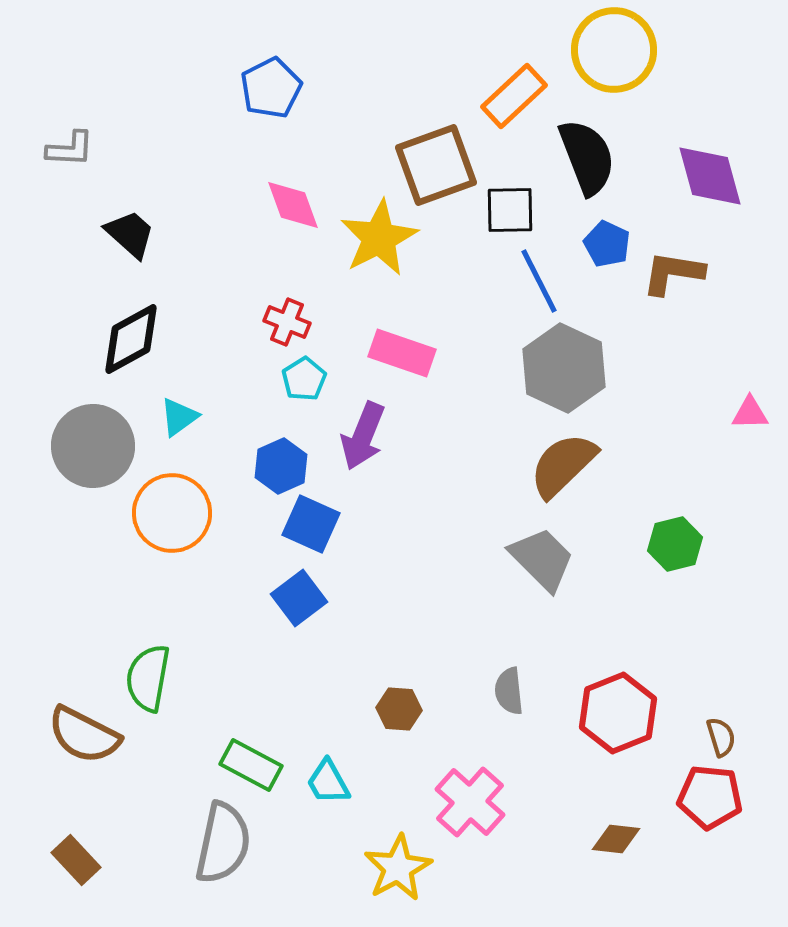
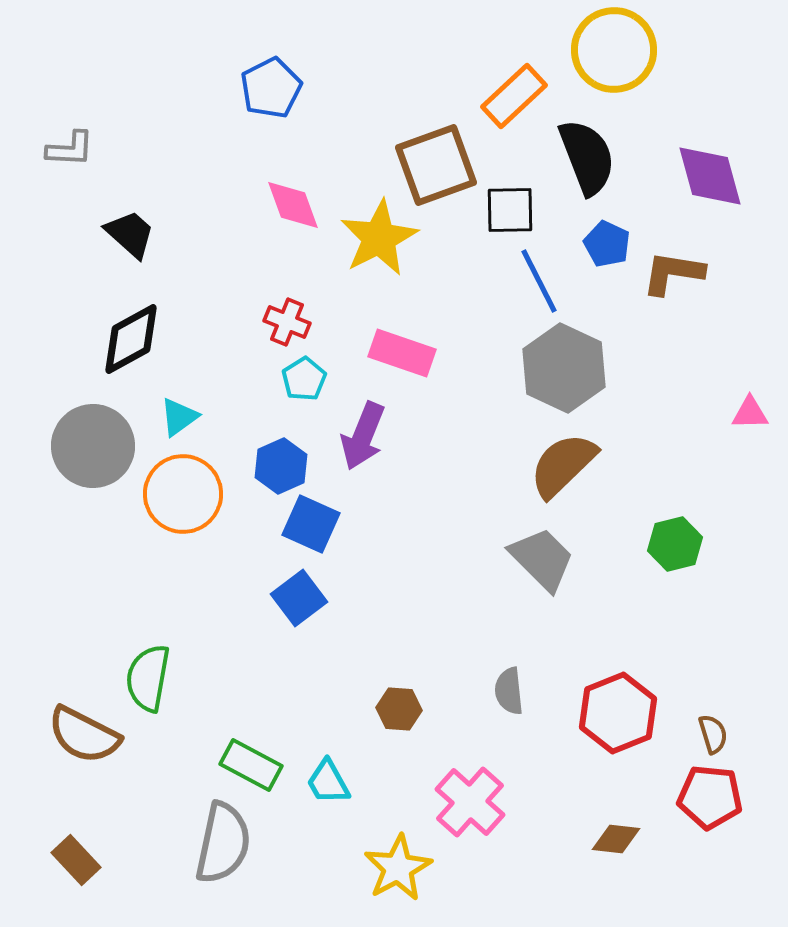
orange circle at (172, 513): moved 11 px right, 19 px up
brown semicircle at (721, 737): moved 8 px left, 3 px up
